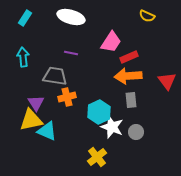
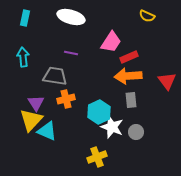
cyan rectangle: rotated 21 degrees counterclockwise
orange cross: moved 1 px left, 2 px down
yellow triangle: rotated 35 degrees counterclockwise
yellow cross: rotated 18 degrees clockwise
